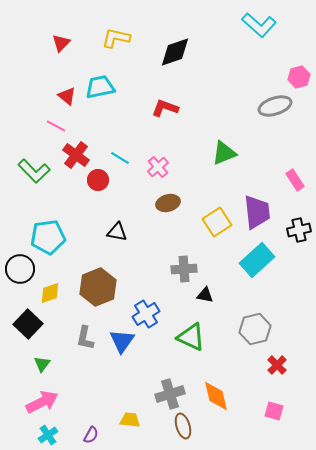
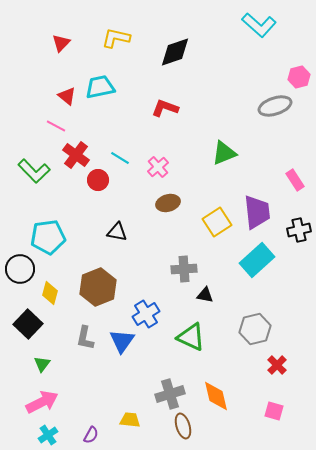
yellow diamond at (50, 293): rotated 55 degrees counterclockwise
